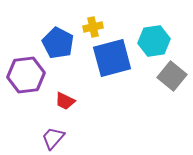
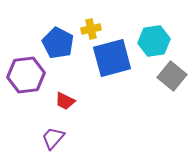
yellow cross: moved 2 px left, 2 px down
